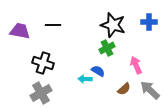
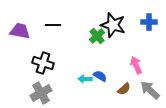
green cross: moved 10 px left, 12 px up; rotated 14 degrees counterclockwise
blue semicircle: moved 2 px right, 5 px down
